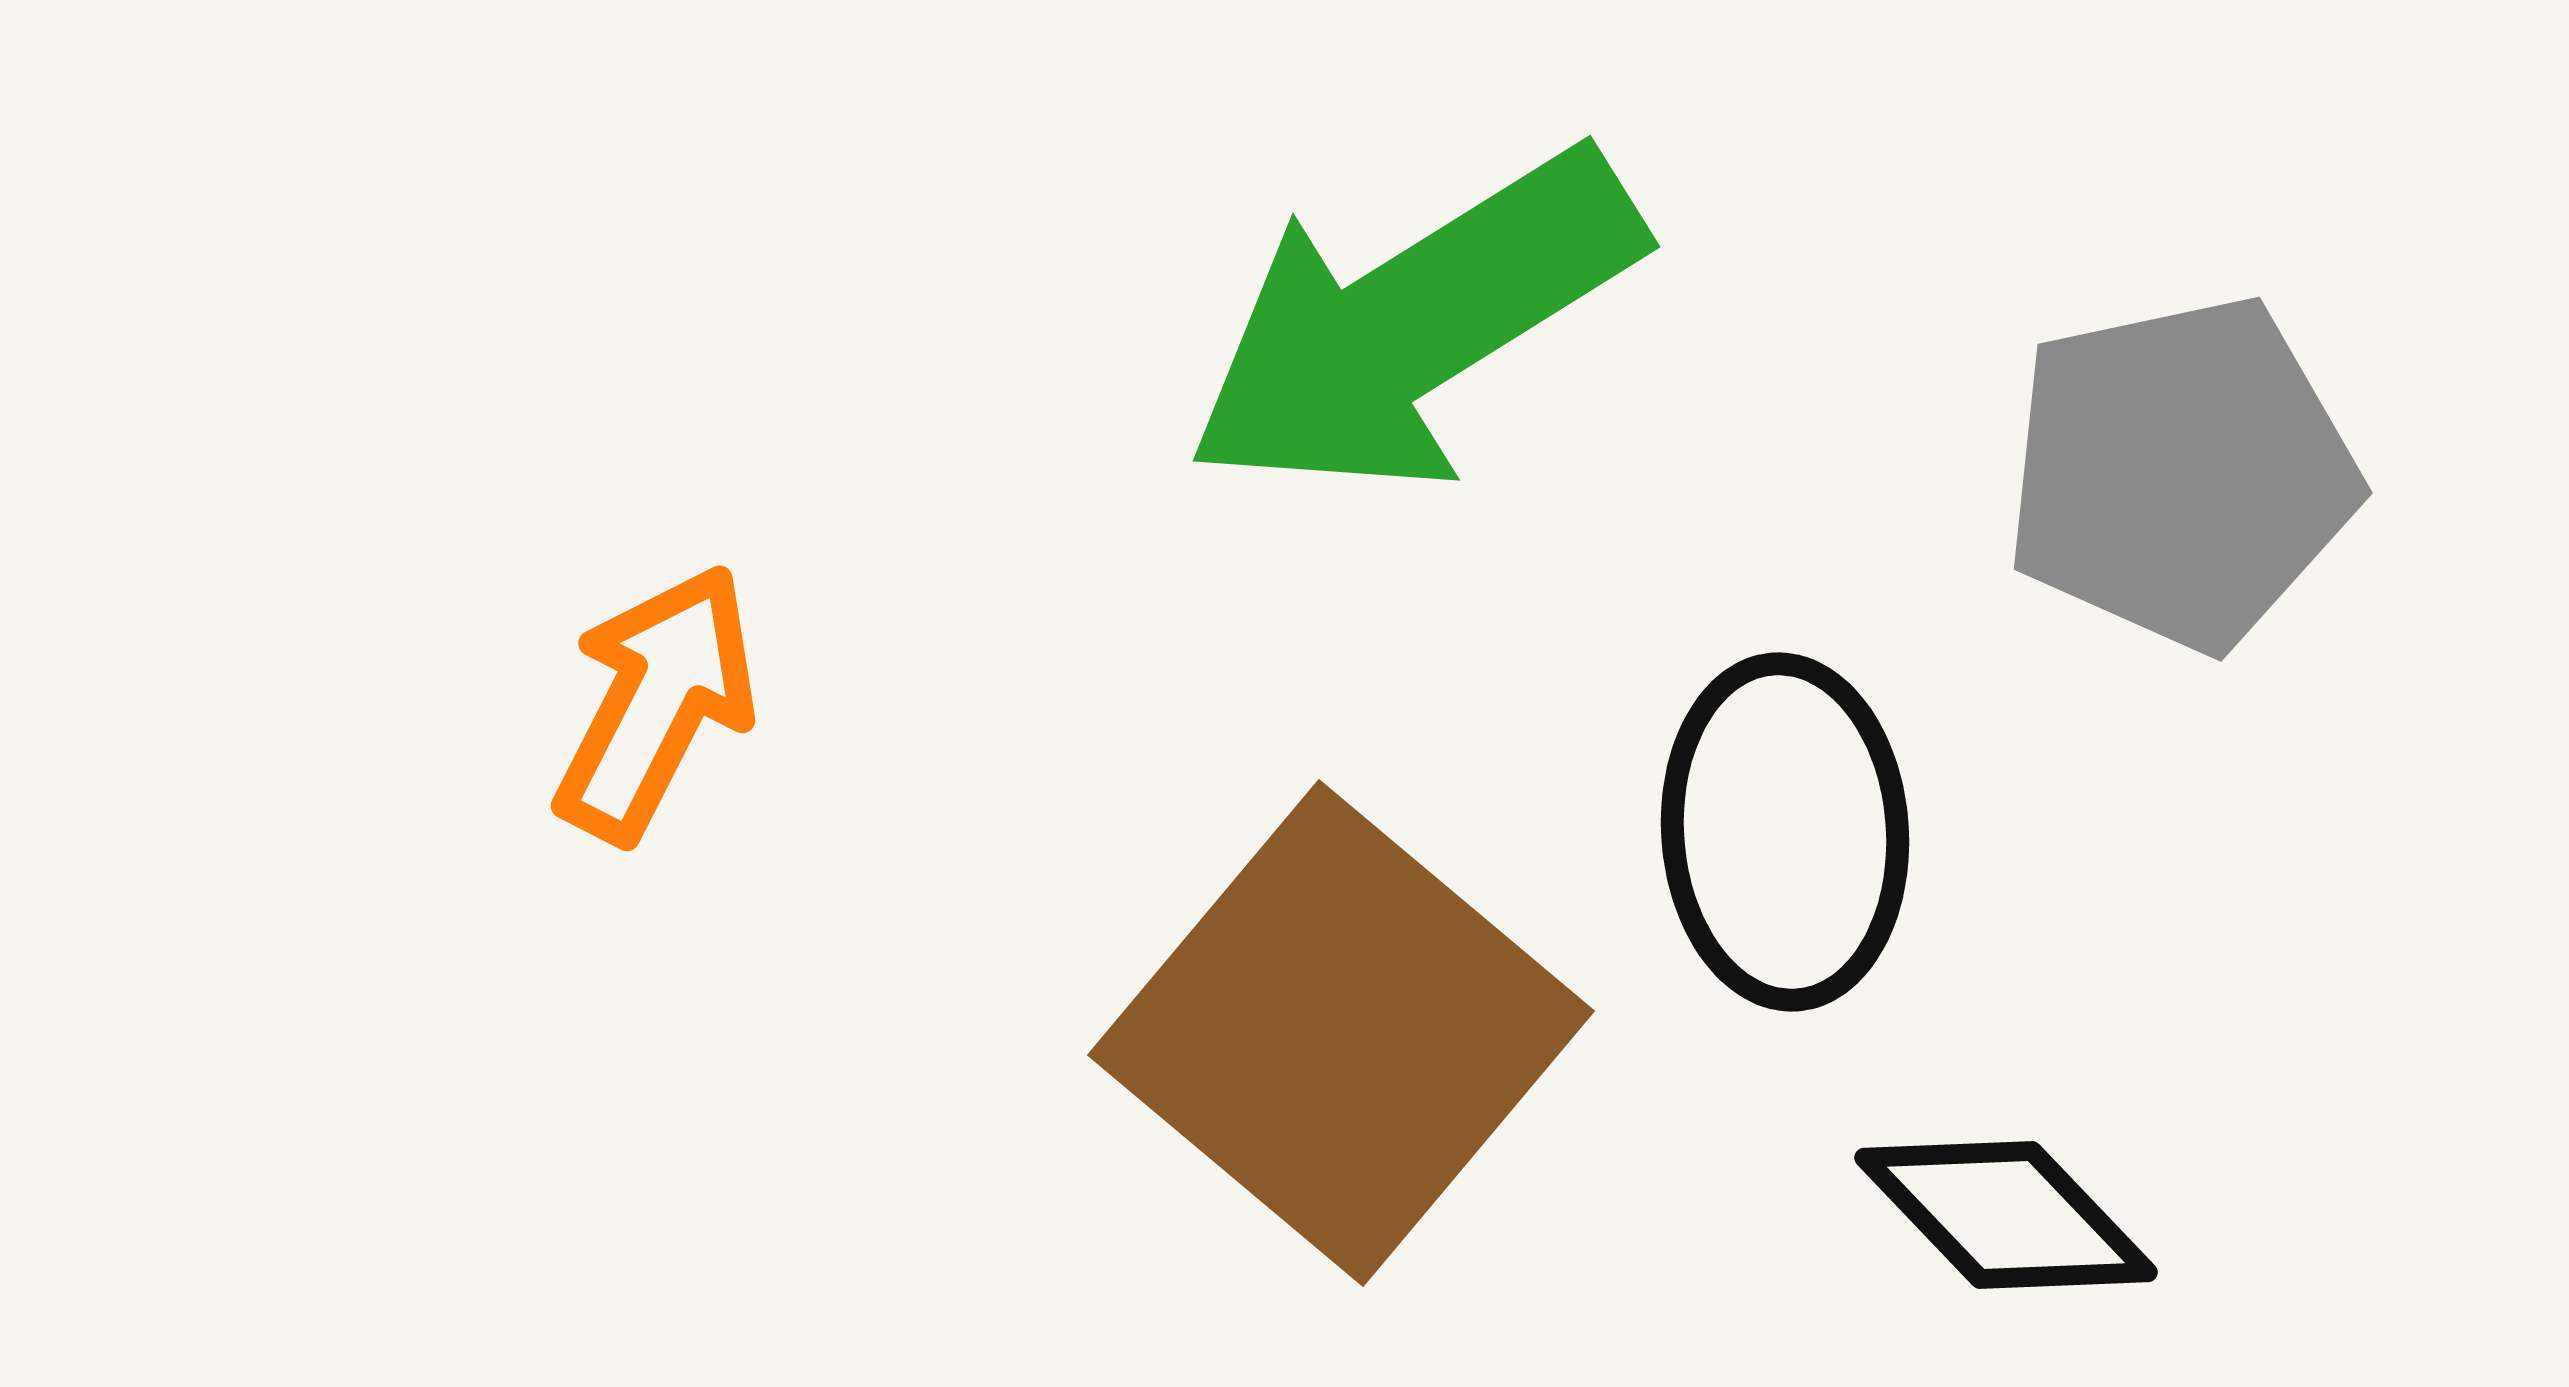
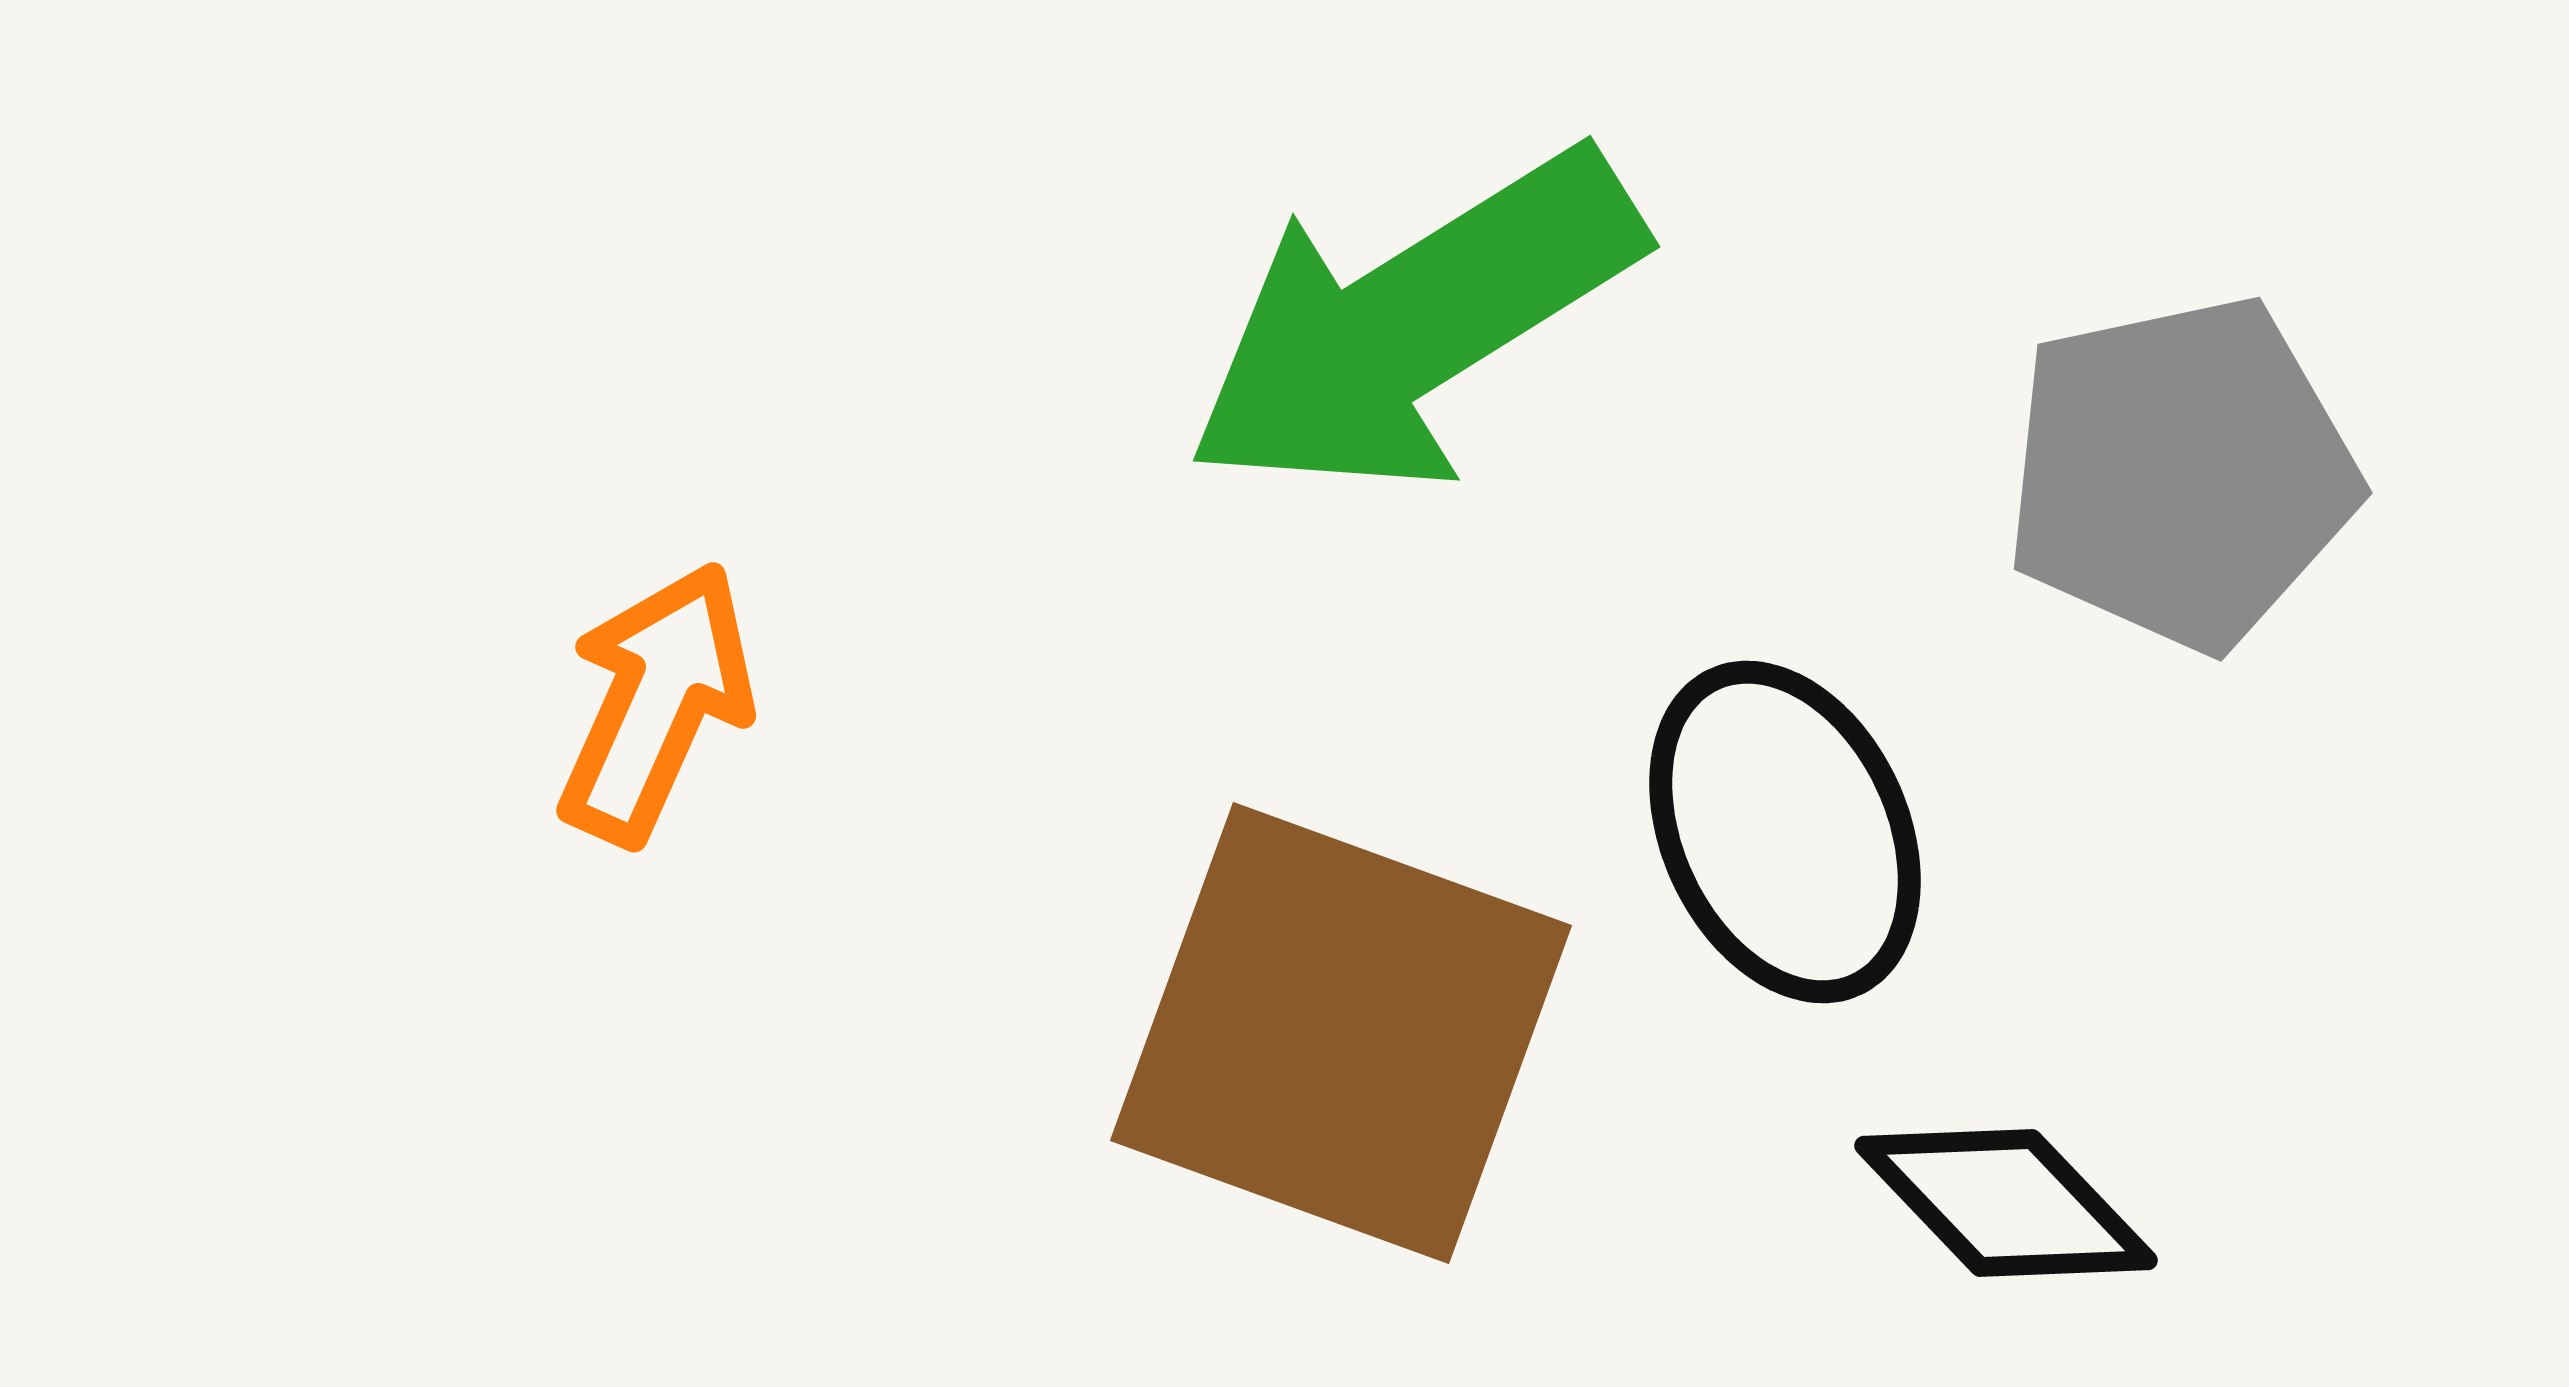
orange arrow: rotated 3 degrees counterclockwise
black ellipse: rotated 21 degrees counterclockwise
brown square: rotated 20 degrees counterclockwise
black diamond: moved 12 px up
